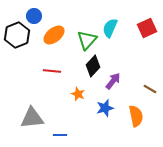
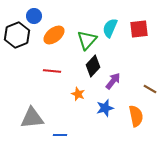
red square: moved 8 px left, 1 px down; rotated 18 degrees clockwise
